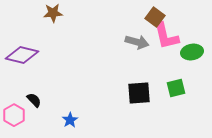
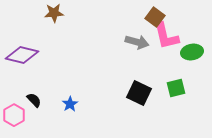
brown star: moved 1 px right
black square: rotated 30 degrees clockwise
blue star: moved 16 px up
